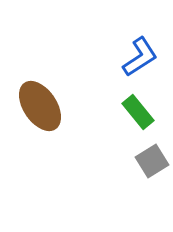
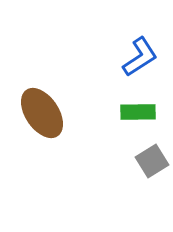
brown ellipse: moved 2 px right, 7 px down
green rectangle: rotated 52 degrees counterclockwise
